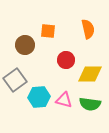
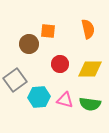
brown circle: moved 4 px right, 1 px up
red circle: moved 6 px left, 4 px down
yellow diamond: moved 5 px up
pink triangle: moved 1 px right
